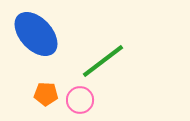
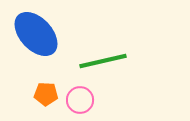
green line: rotated 24 degrees clockwise
